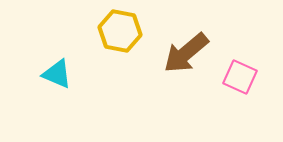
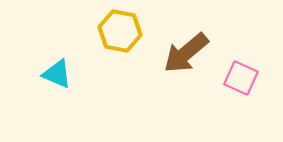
pink square: moved 1 px right, 1 px down
